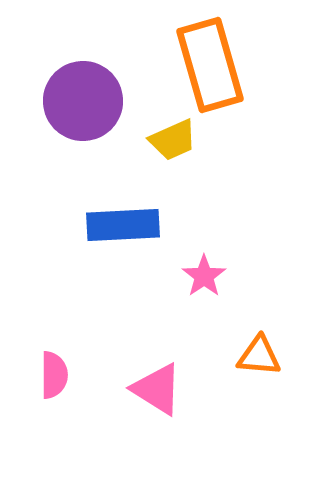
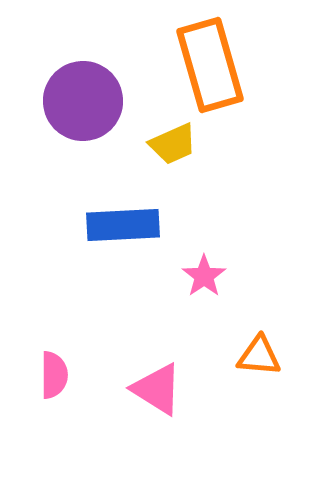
yellow trapezoid: moved 4 px down
